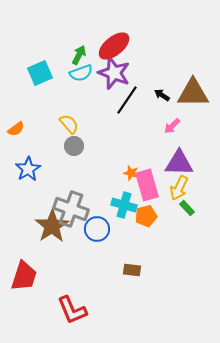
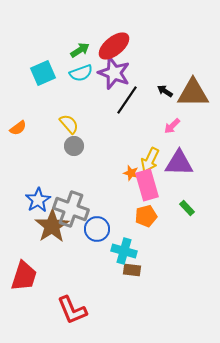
green arrow: moved 1 px right, 5 px up; rotated 30 degrees clockwise
cyan square: moved 3 px right
black arrow: moved 3 px right, 4 px up
orange semicircle: moved 2 px right, 1 px up
blue star: moved 10 px right, 31 px down
yellow arrow: moved 29 px left, 28 px up
cyan cross: moved 46 px down
